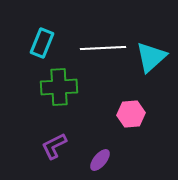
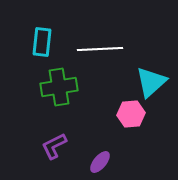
cyan rectangle: moved 1 px up; rotated 16 degrees counterclockwise
white line: moved 3 px left, 1 px down
cyan triangle: moved 25 px down
green cross: rotated 6 degrees counterclockwise
purple ellipse: moved 2 px down
